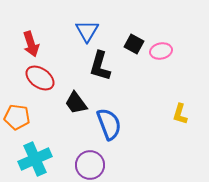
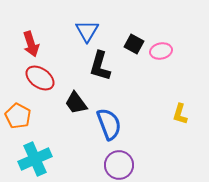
orange pentagon: moved 1 px right, 1 px up; rotated 20 degrees clockwise
purple circle: moved 29 px right
